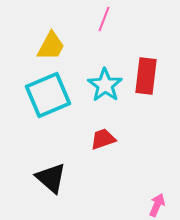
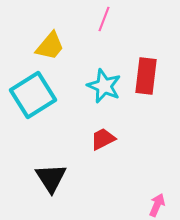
yellow trapezoid: moved 1 px left; rotated 12 degrees clockwise
cyan star: moved 1 px left, 1 px down; rotated 12 degrees counterclockwise
cyan square: moved 15 px left; rotated 9 degrees counterclockwise
red trapezoid: rotated 8 degrees counterclockwise
black triangle: rotated 16 degrees clockwise
